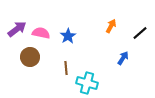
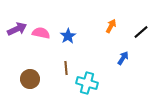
purple arrow: rotated 12 degrees clockwise
black line: moved 1 px right, 1 px up
brown circle: moved 22 px down
